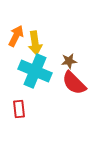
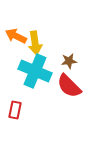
orange arrow: rotated 90 degrees counterclockwise
red semicircle: moved 5 px left, 3 px down
red rectangle: moved 4 px left, 1 px down; rotated 18 degrees clockwise
